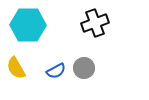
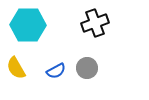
gray circle: moved 3 px right
